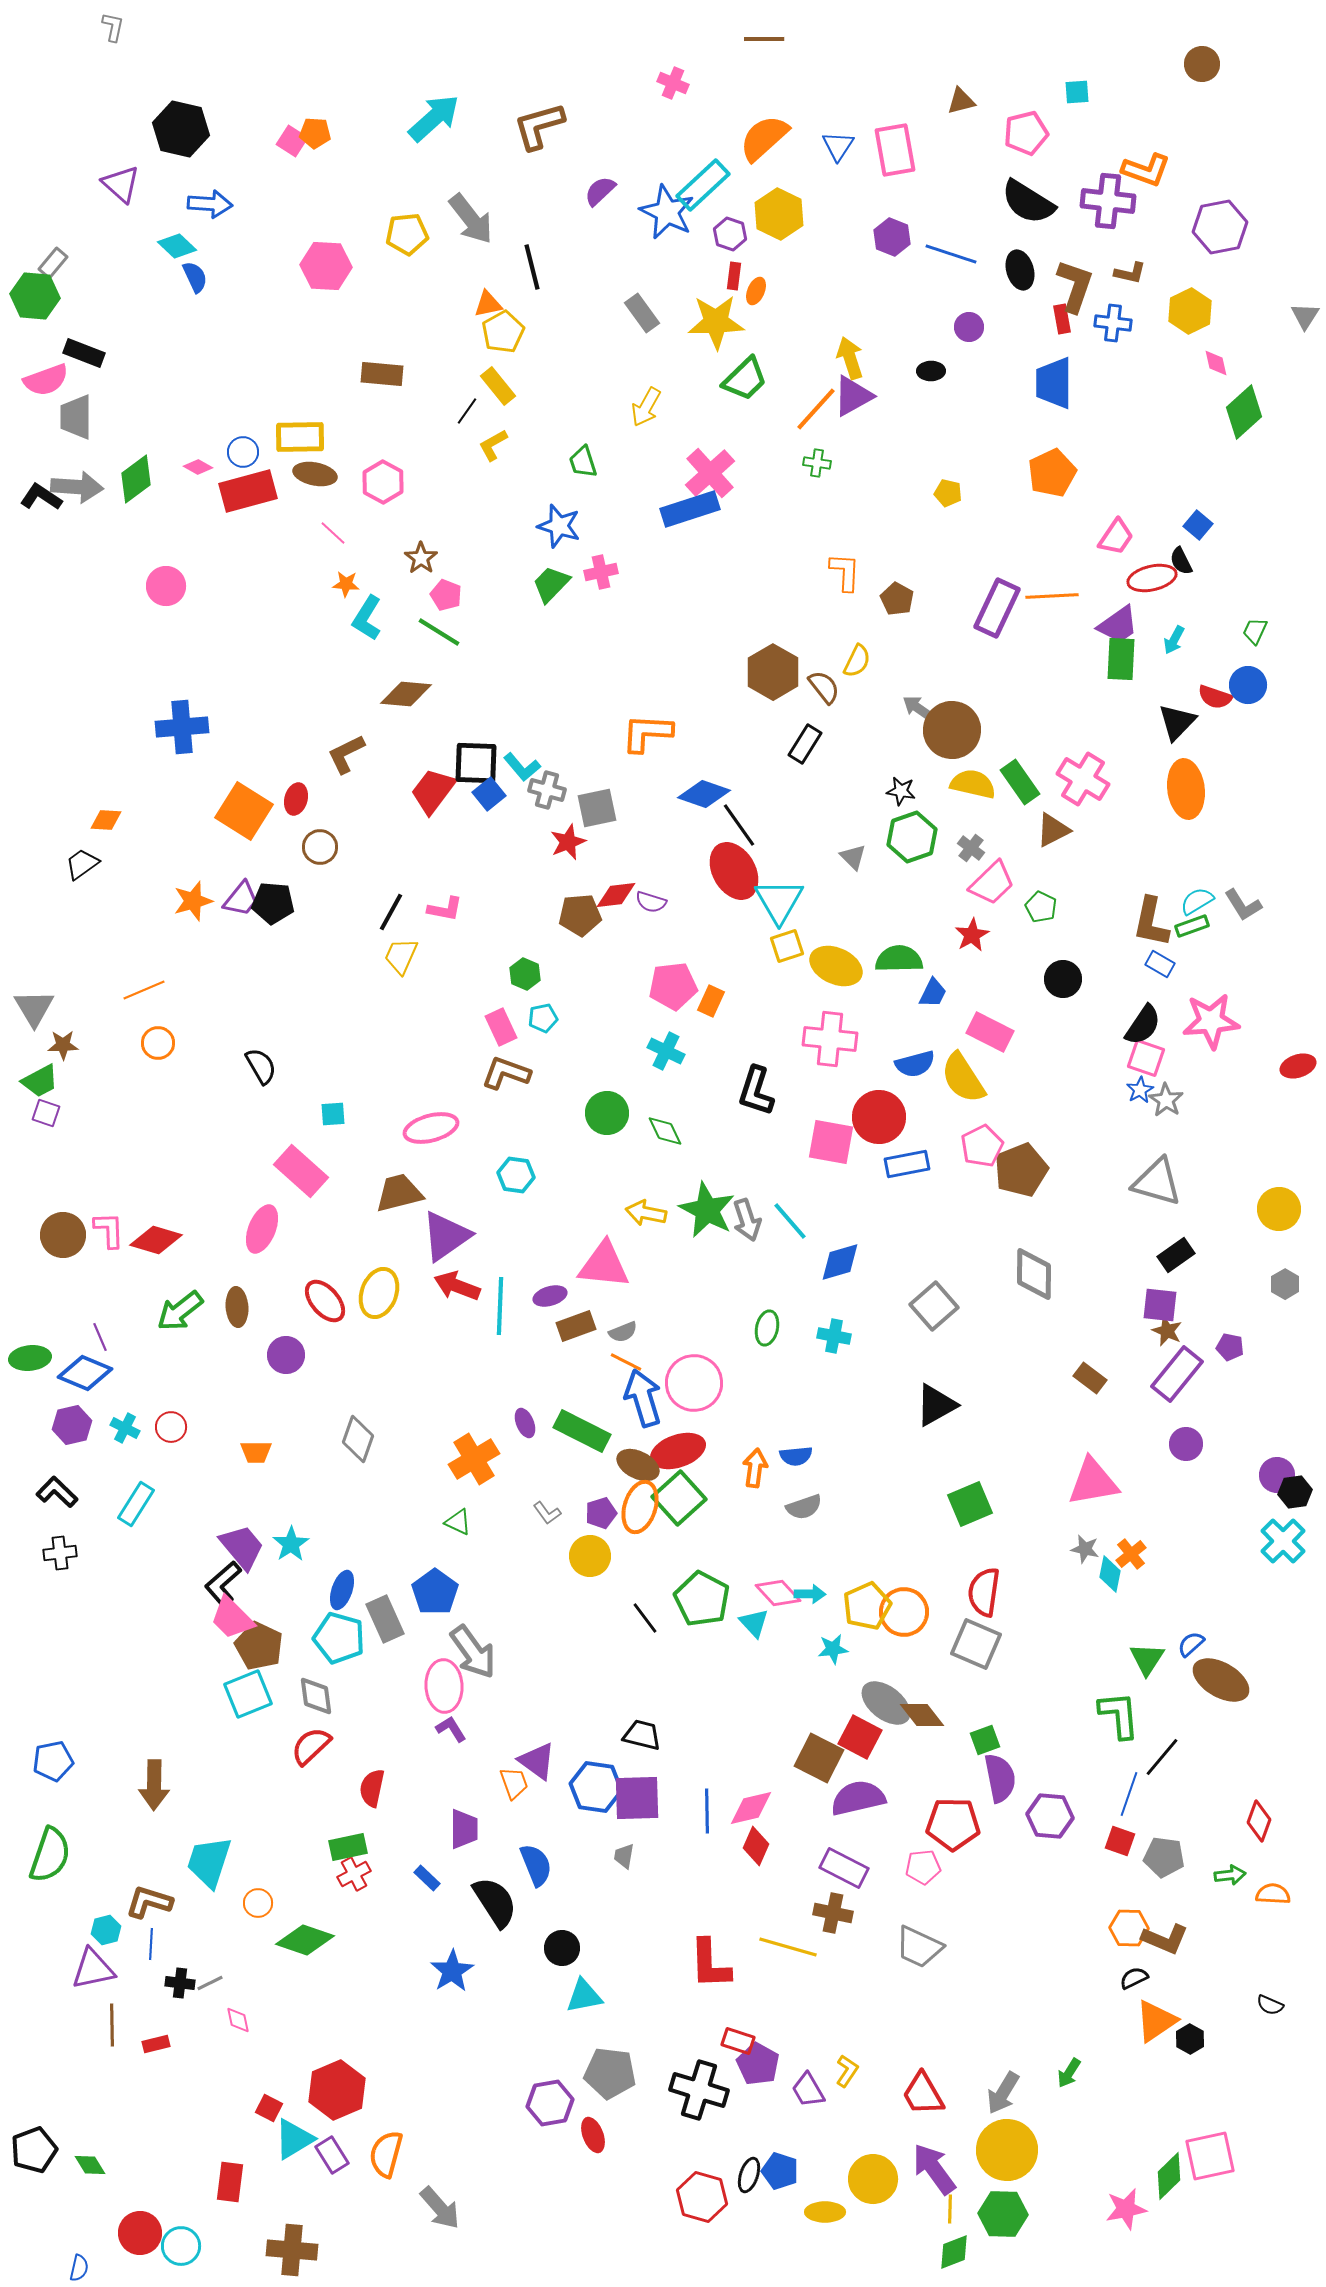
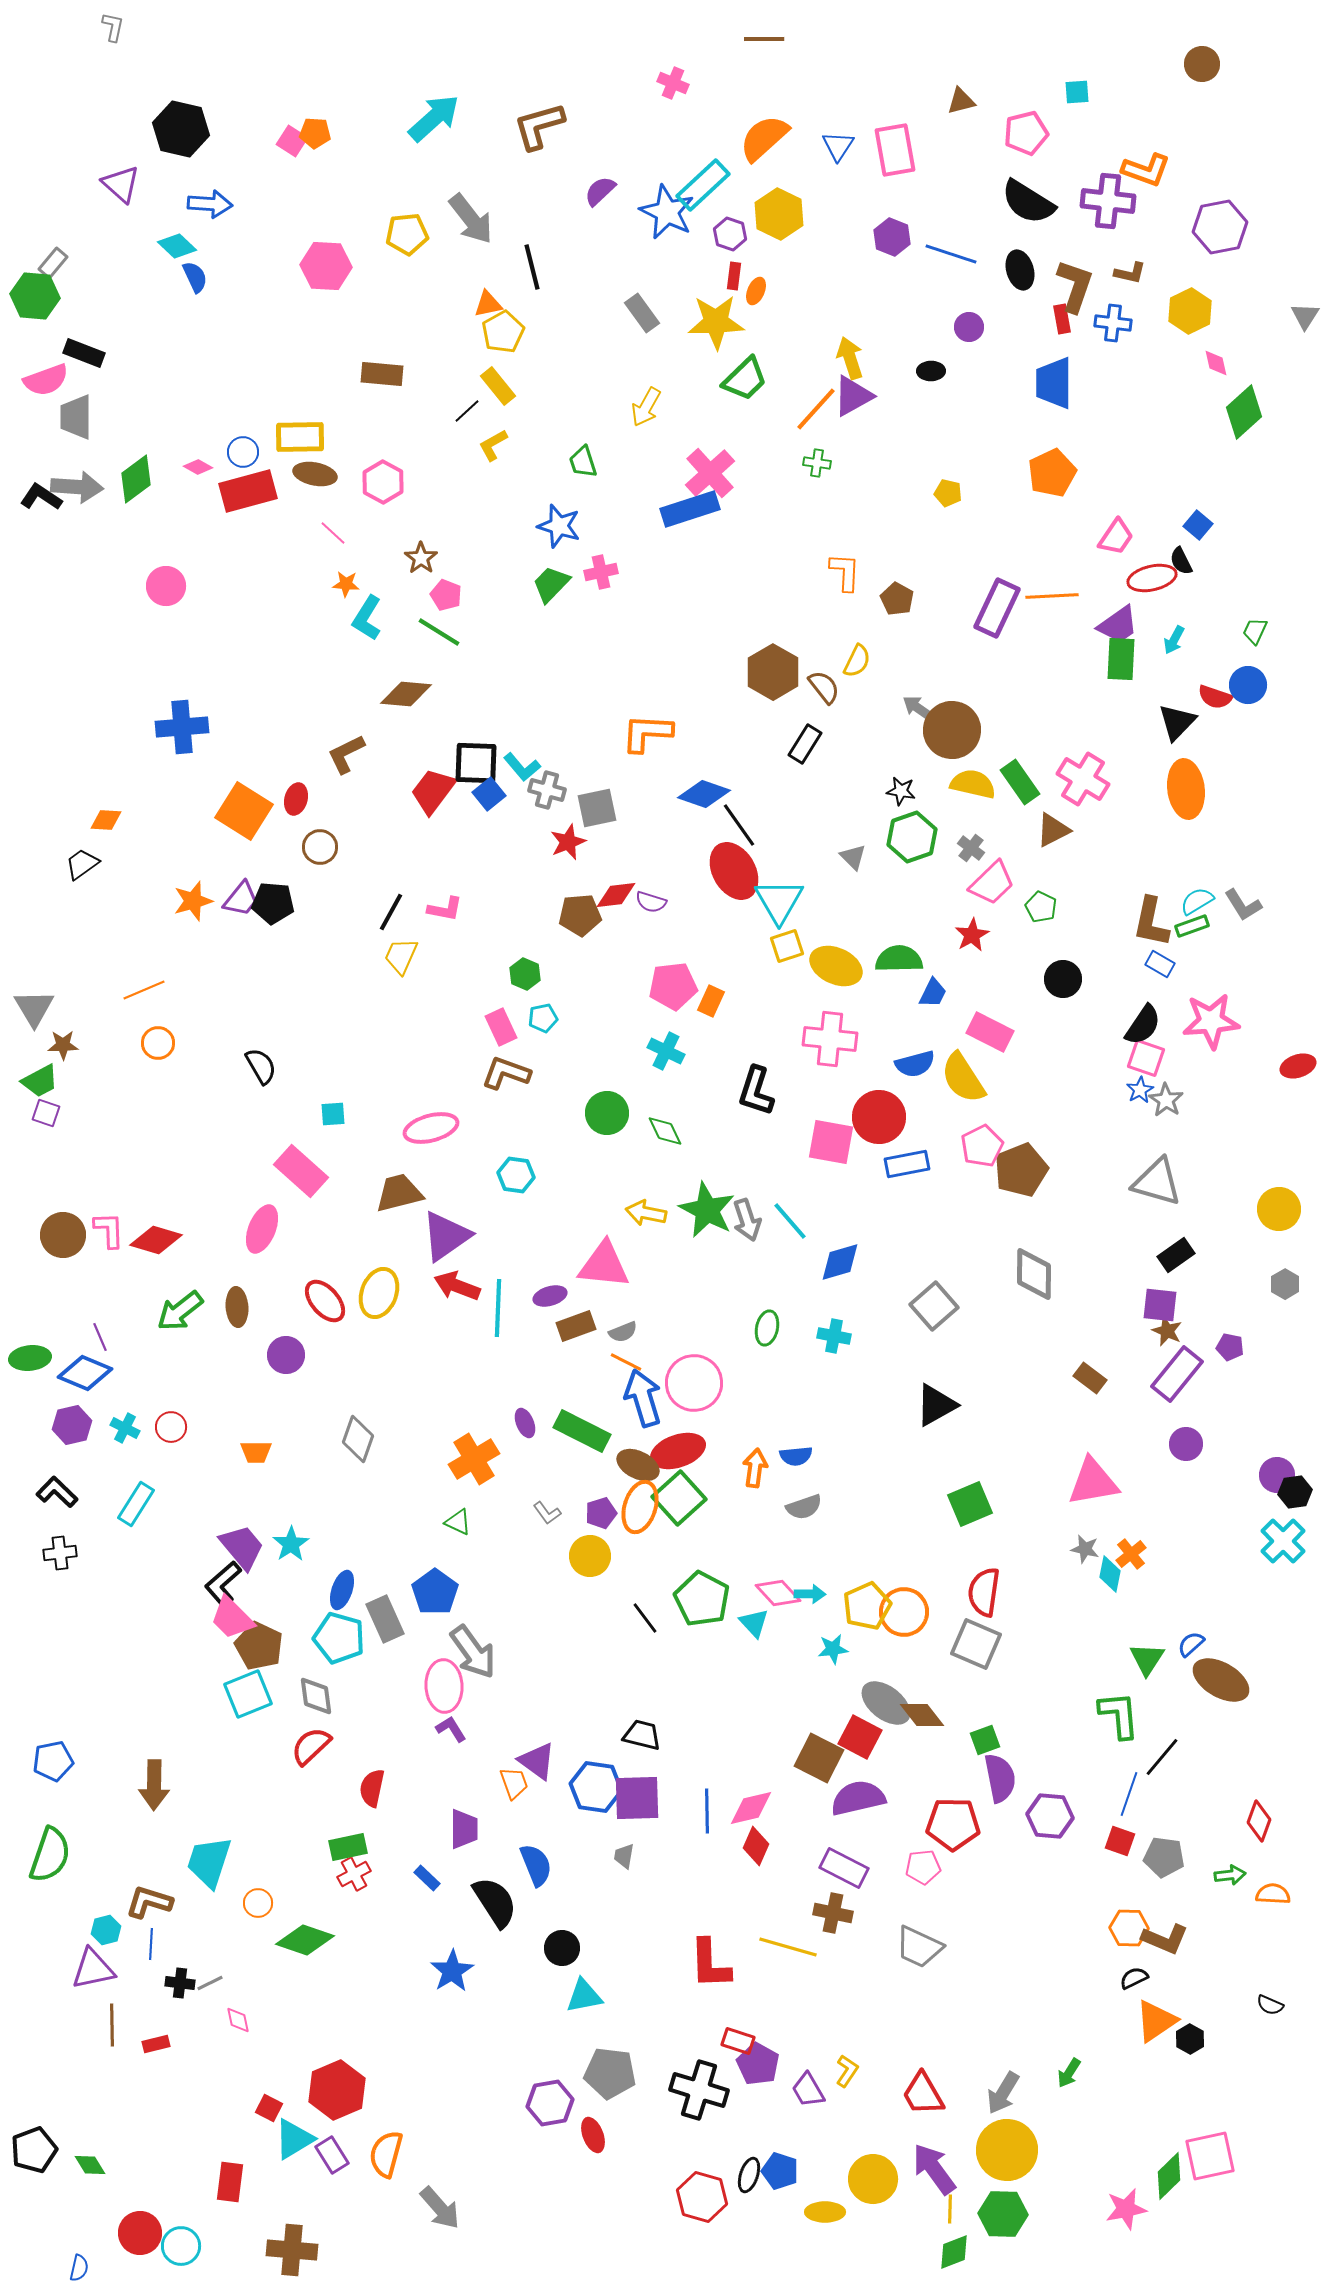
black line at (467, 411): rotated 12 degrees clockwise
cyan line at (500, 1306): moved 2 px left, 2 px down
